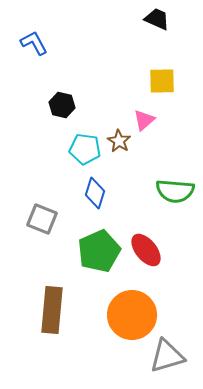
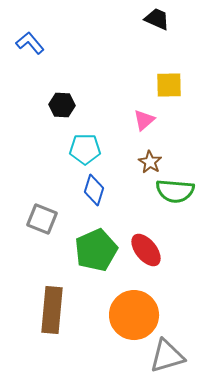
blue L-shape: moved 4 px left; rotated 12 degrees counterclockwise
yellow square: moved 7 px right, 4 px down
black hexagon: rotated 10 degrees counterclockwise
brown star: moved 31 px right, 21 px down
cyan pentagon: rotated 8 degrees counterclockwise
blue diamond: moved 1 px left, 3 px up
green pentagon: moved 3 px left, 1 px up
orange circle: moved 2 px right
